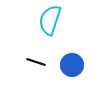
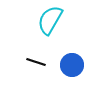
cyan semicircle: rotated 12 degrees clockwise
